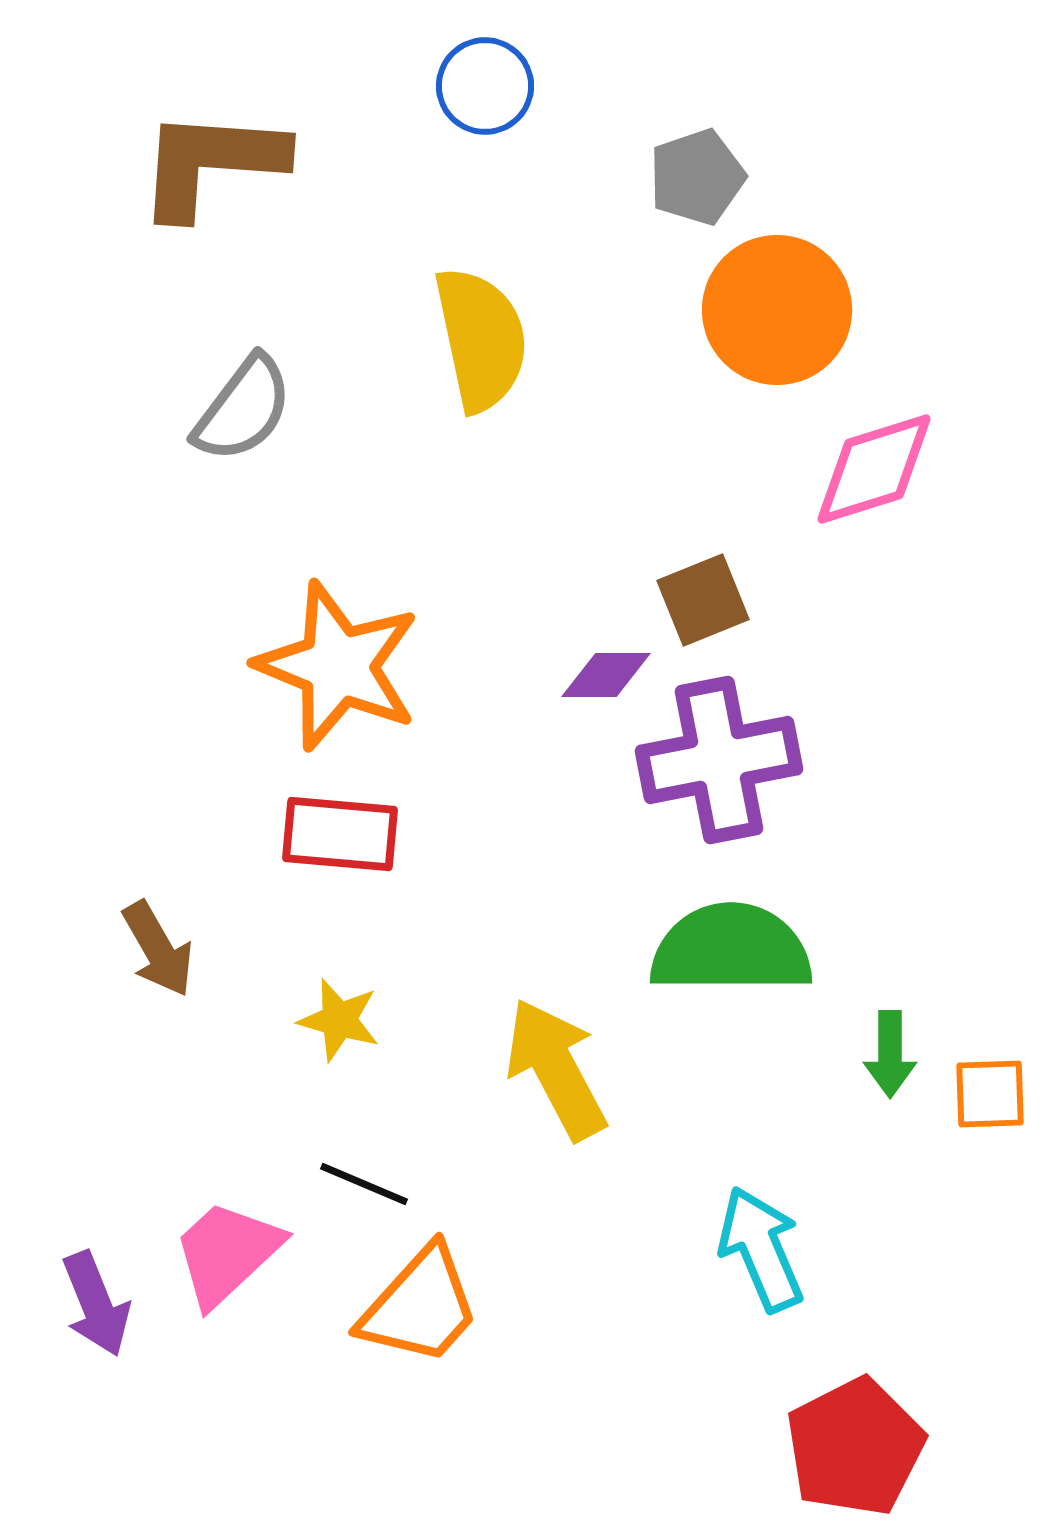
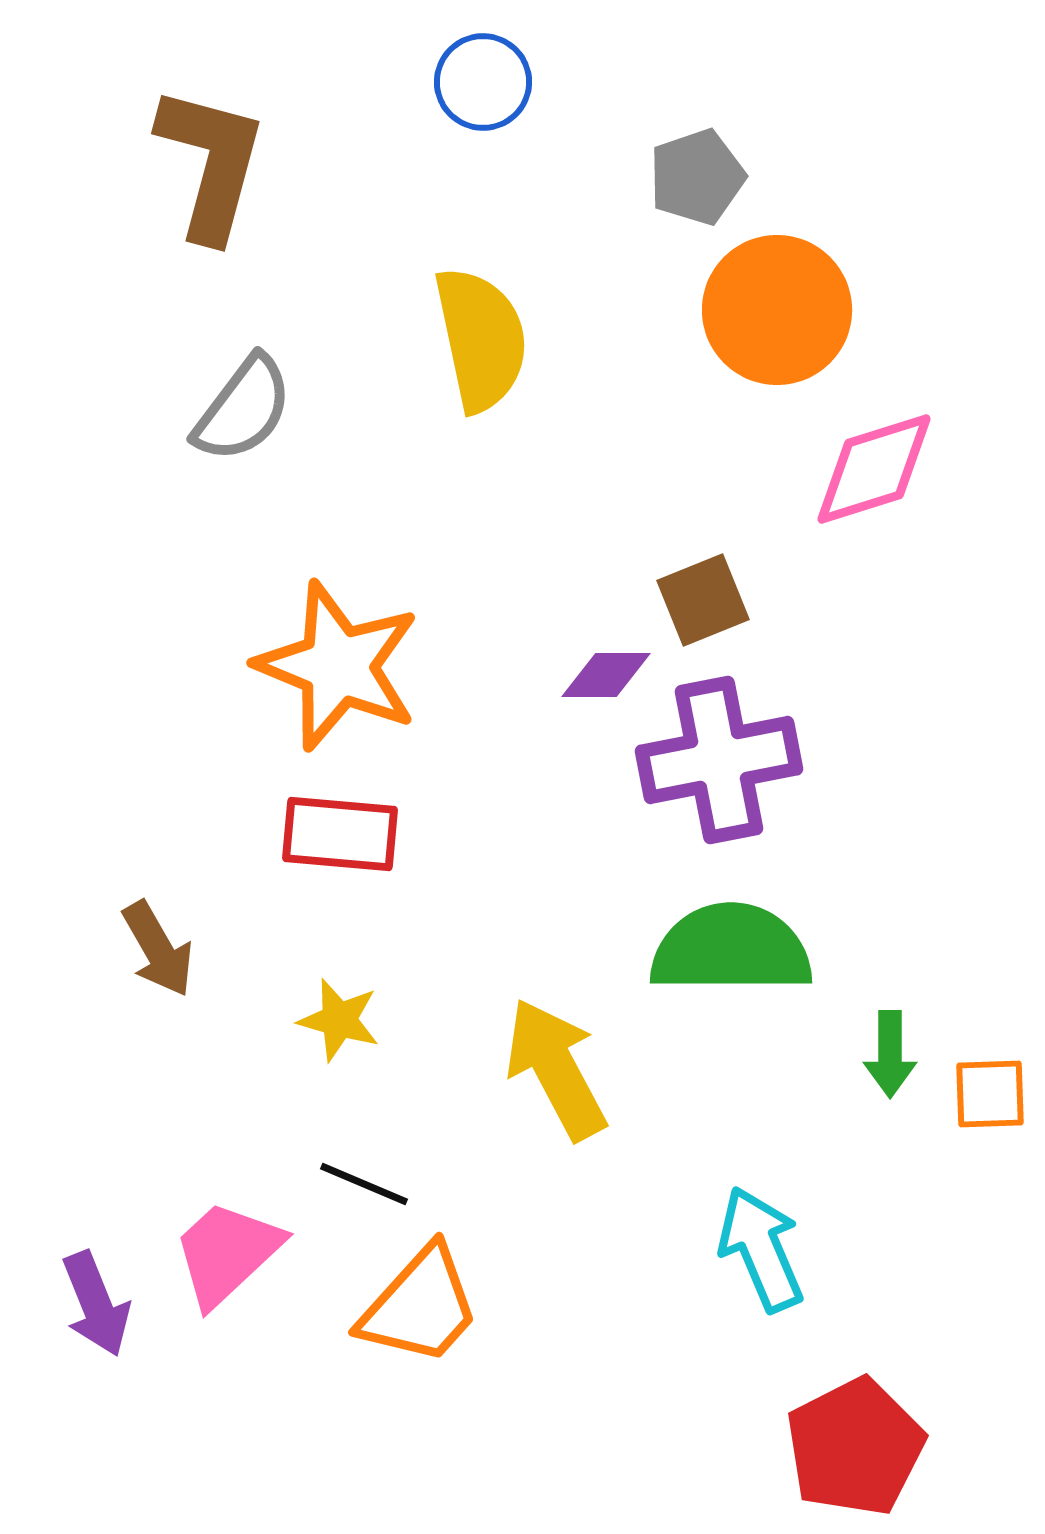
blue circle: moved 2 px left, 4 px up
brown L-shape: rotated 101 degrees clockwise
